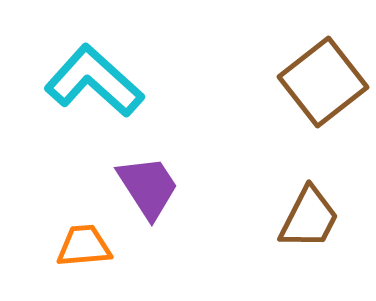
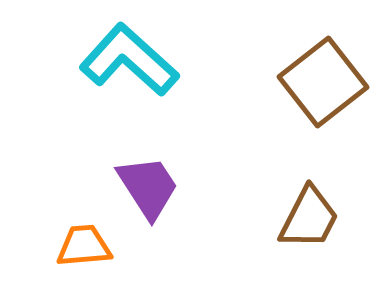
cyan L-shape: moved 35 px right, 21 px up
